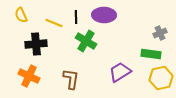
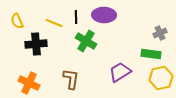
yellow semicircle: moved 4 px left, 6 px down
orange cross: moved 7 px down
